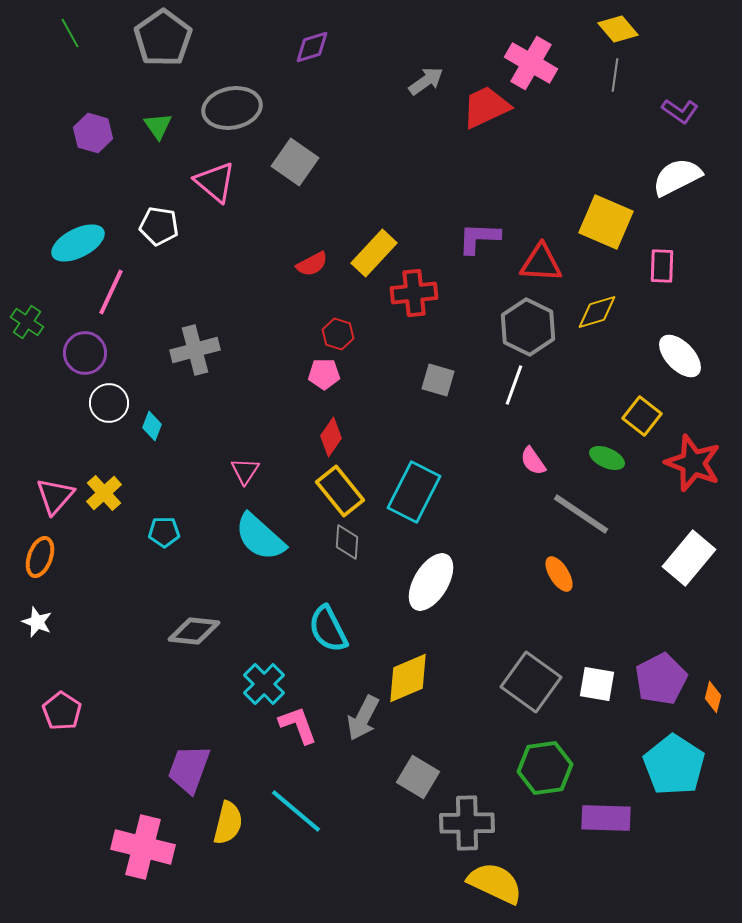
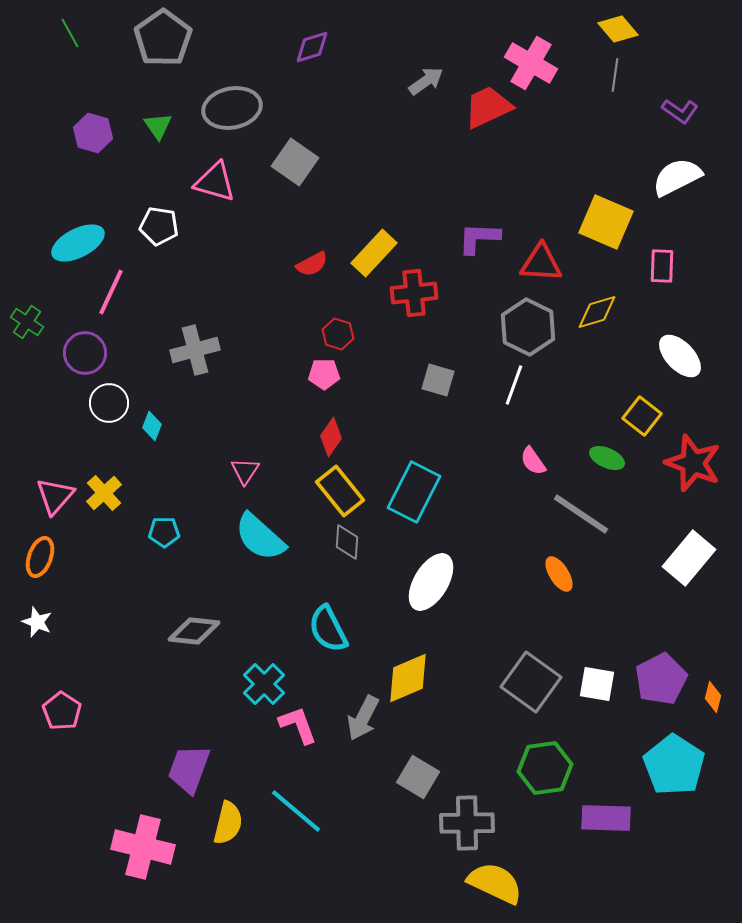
red trapezoid at (486, 107): moved 2 px right
pink triangle at (215, 182): rotated 24 degrees counterclockwise
